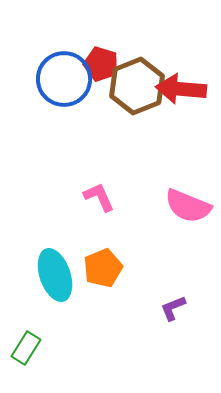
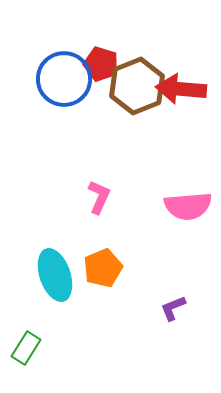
pink L-shape: rotated 48 degrees clockwise
pink semicircle: rotated 27 degrees counterclockwise
